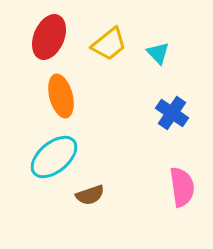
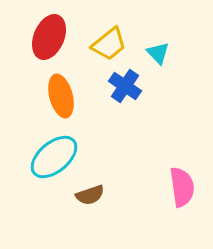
blue cross: moved 47 px left, 27 px up
